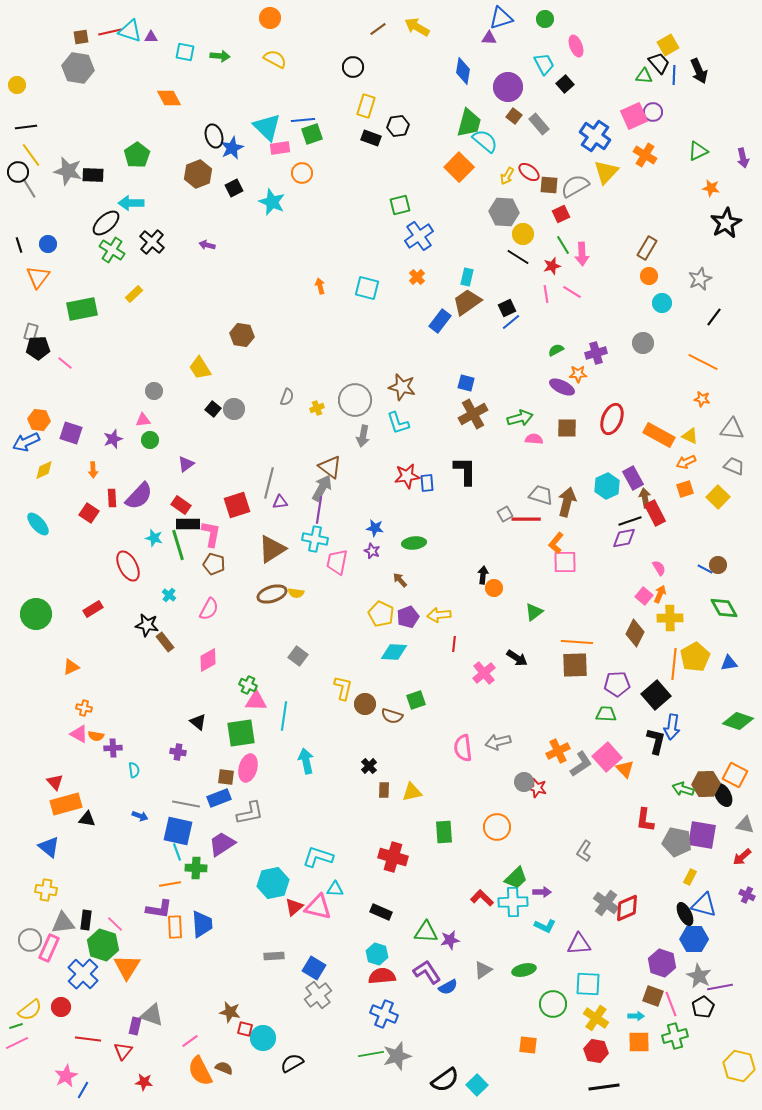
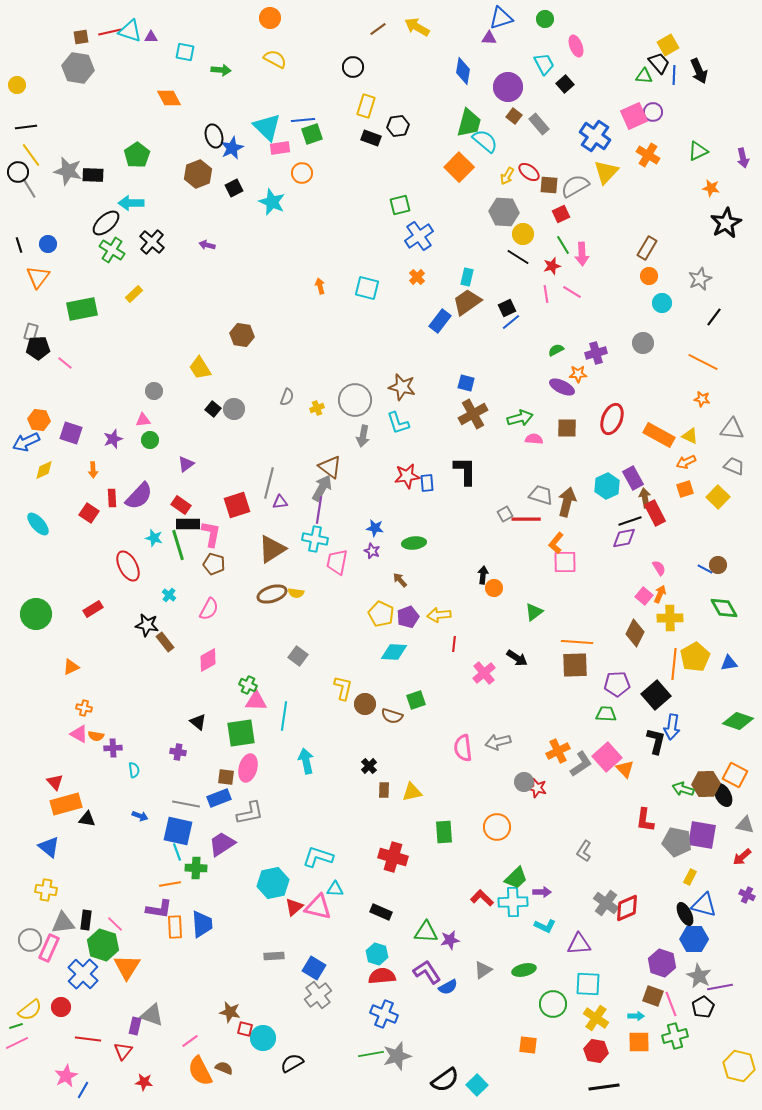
green arrow at (220, 56): moved 1 px right, 14 px down
orange cross at (645, 155): moved 3 px right
